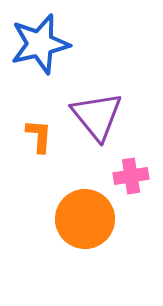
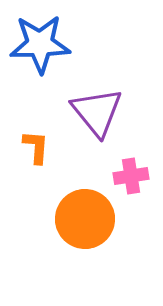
blue star: rotated 12 degrees clockwise
purple triangle: moved 4 px up
orange L-shape: moved 3 px left, 11 px down
